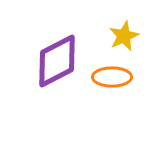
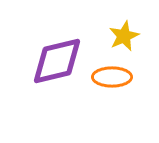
purple diamond: rotated 14 degrees clockwise
